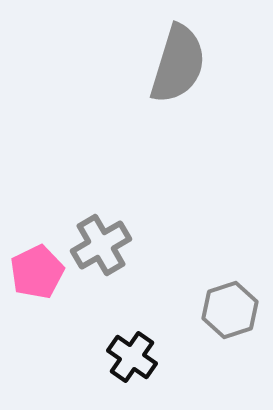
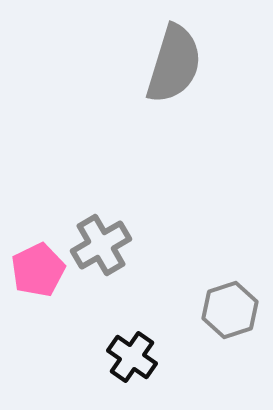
gray semicircle: moved 4 px left
pink pentagon: moved 1 px right, 2 px up
